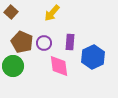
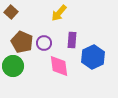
yellow arrow: moved 7 px right
purple rectangle: moved 2 px right, 2 px up
